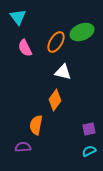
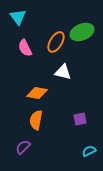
orange diamond: moved 18 px left, 7 px up; rotated 65 degrees clockwise
orange semicircle: moved 5 px up
purple square: moved 9 px left, 10 px up
purple semicircle: rotated 42 degrees counterclockwise
